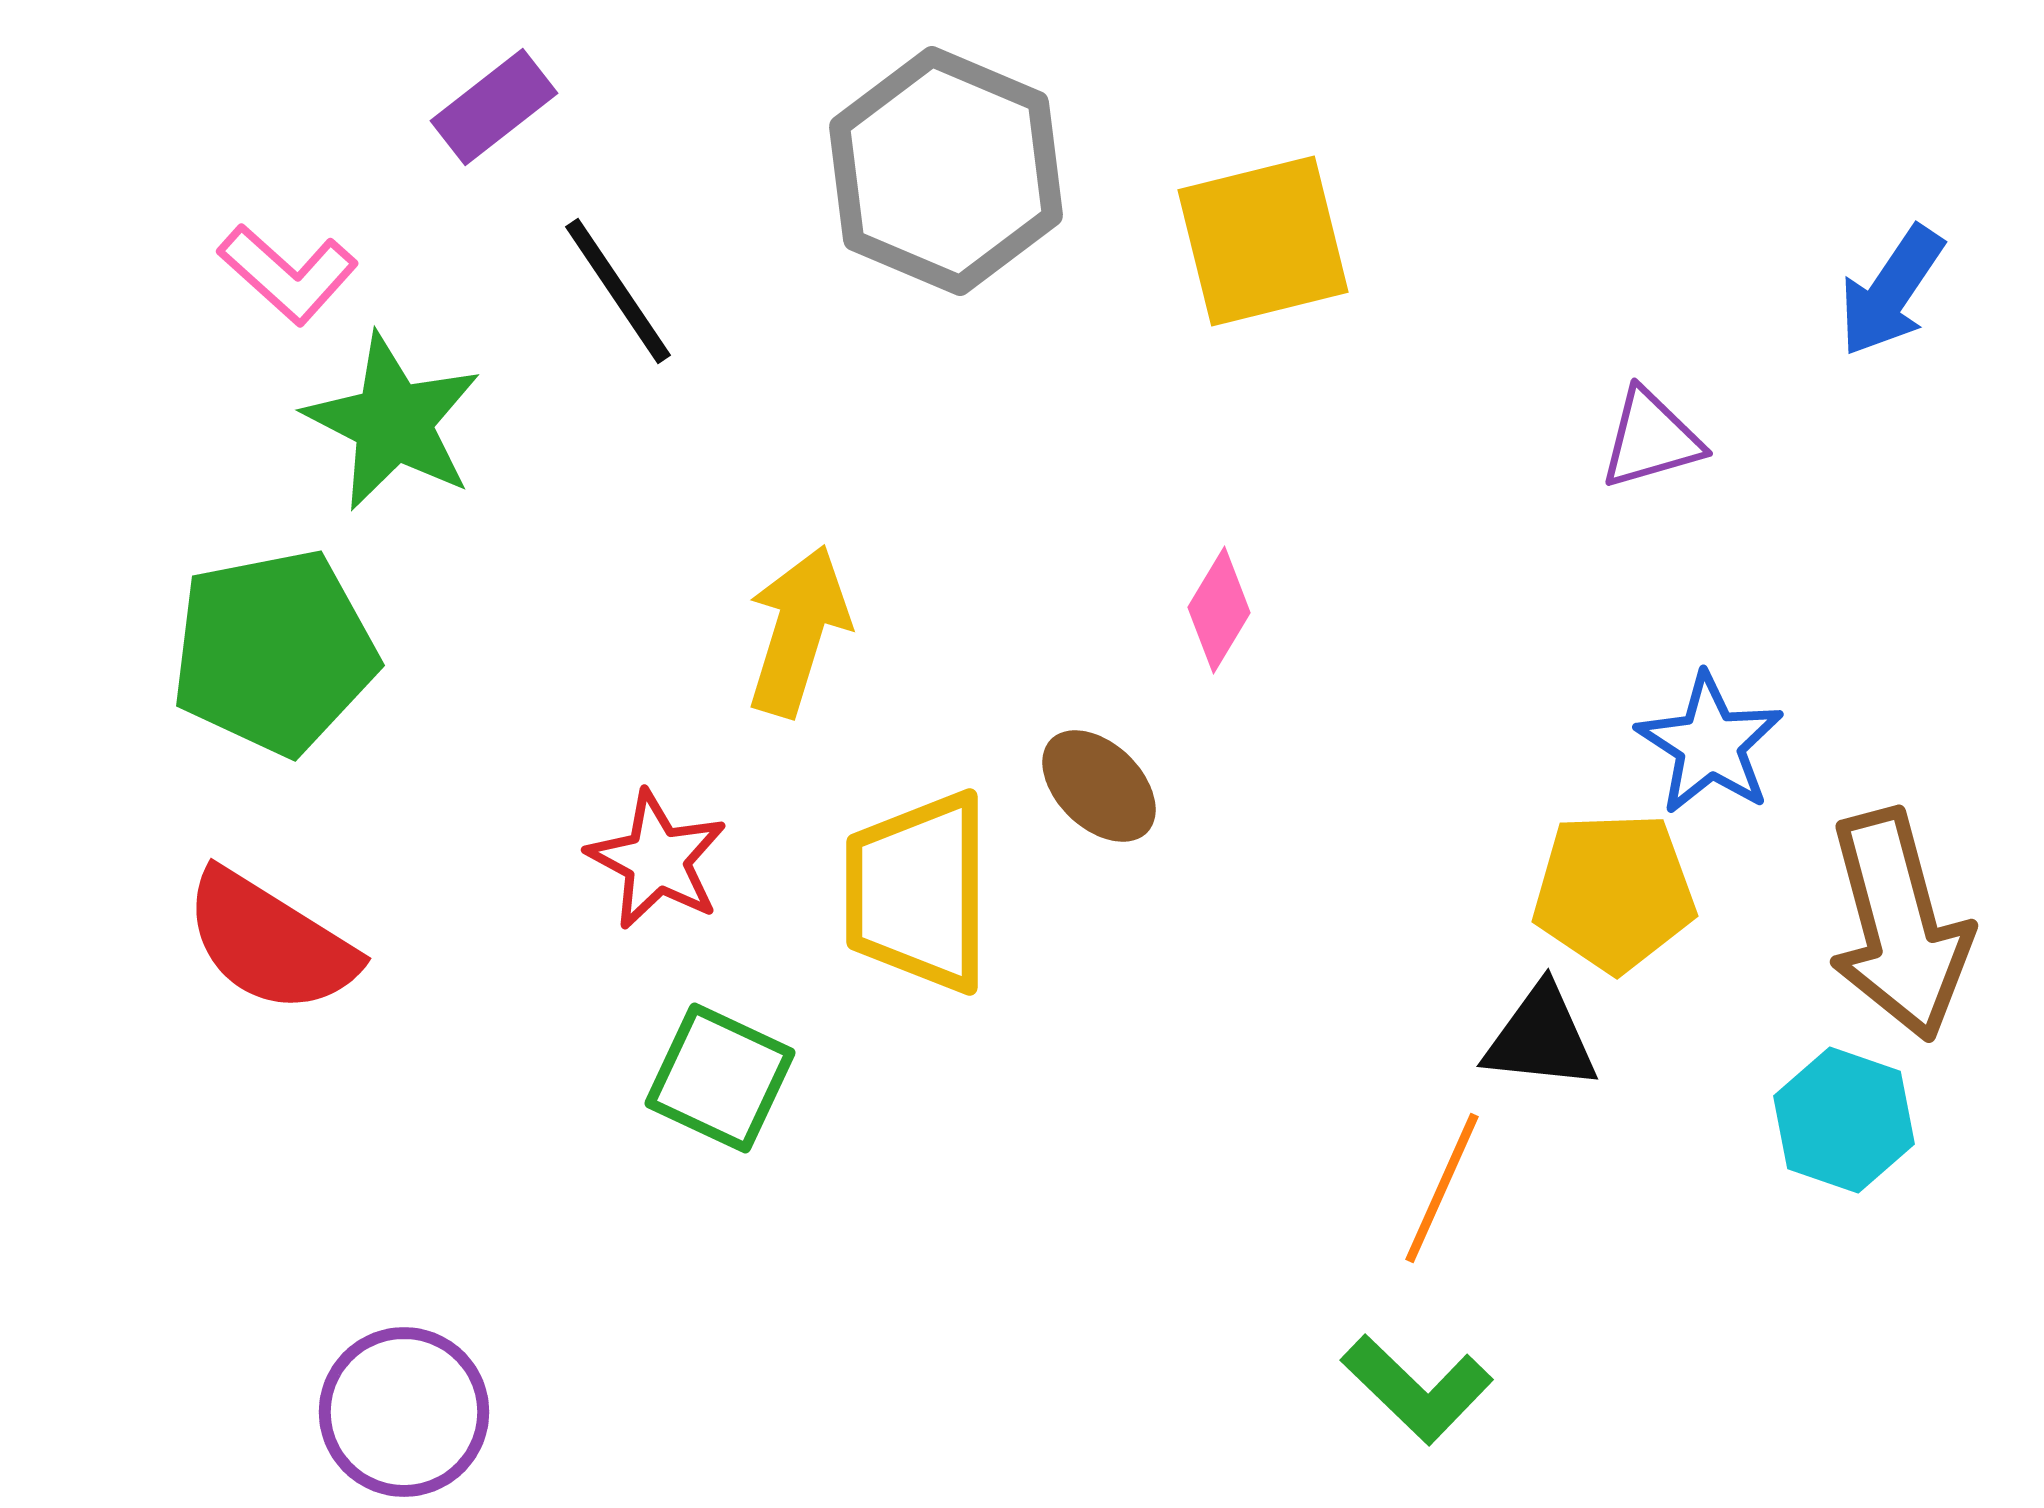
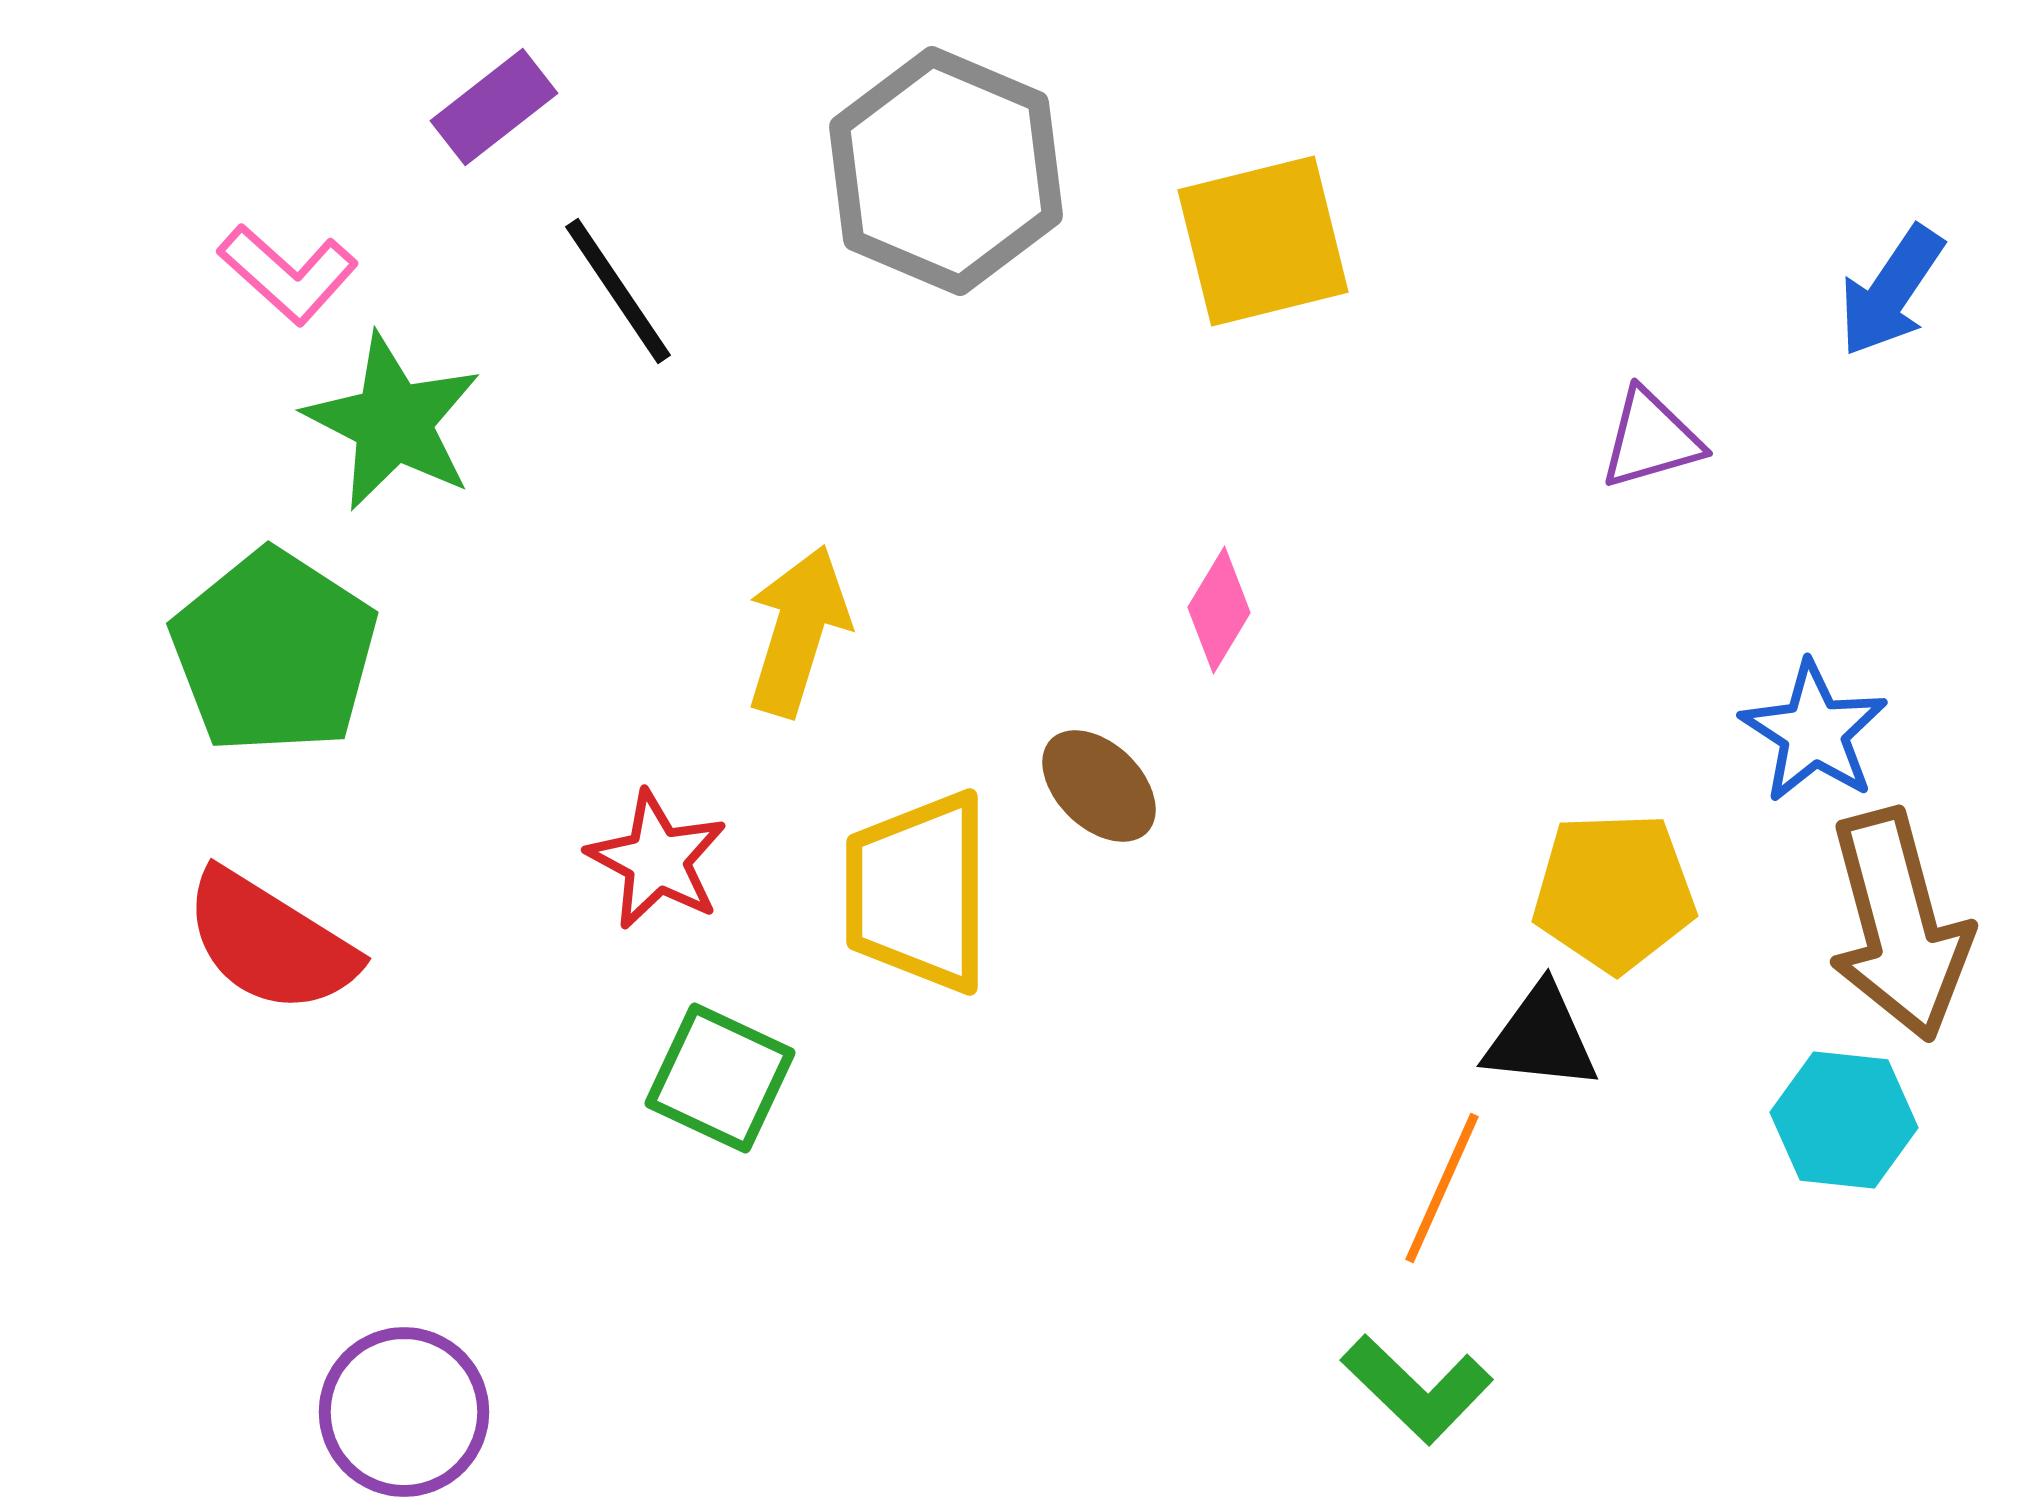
green pentagon: rotated 28 degrees counterclockwise
blue star: moved 104 px right, 12 px up
cyan hexagon: rotated 13 degrees counterclockwise
